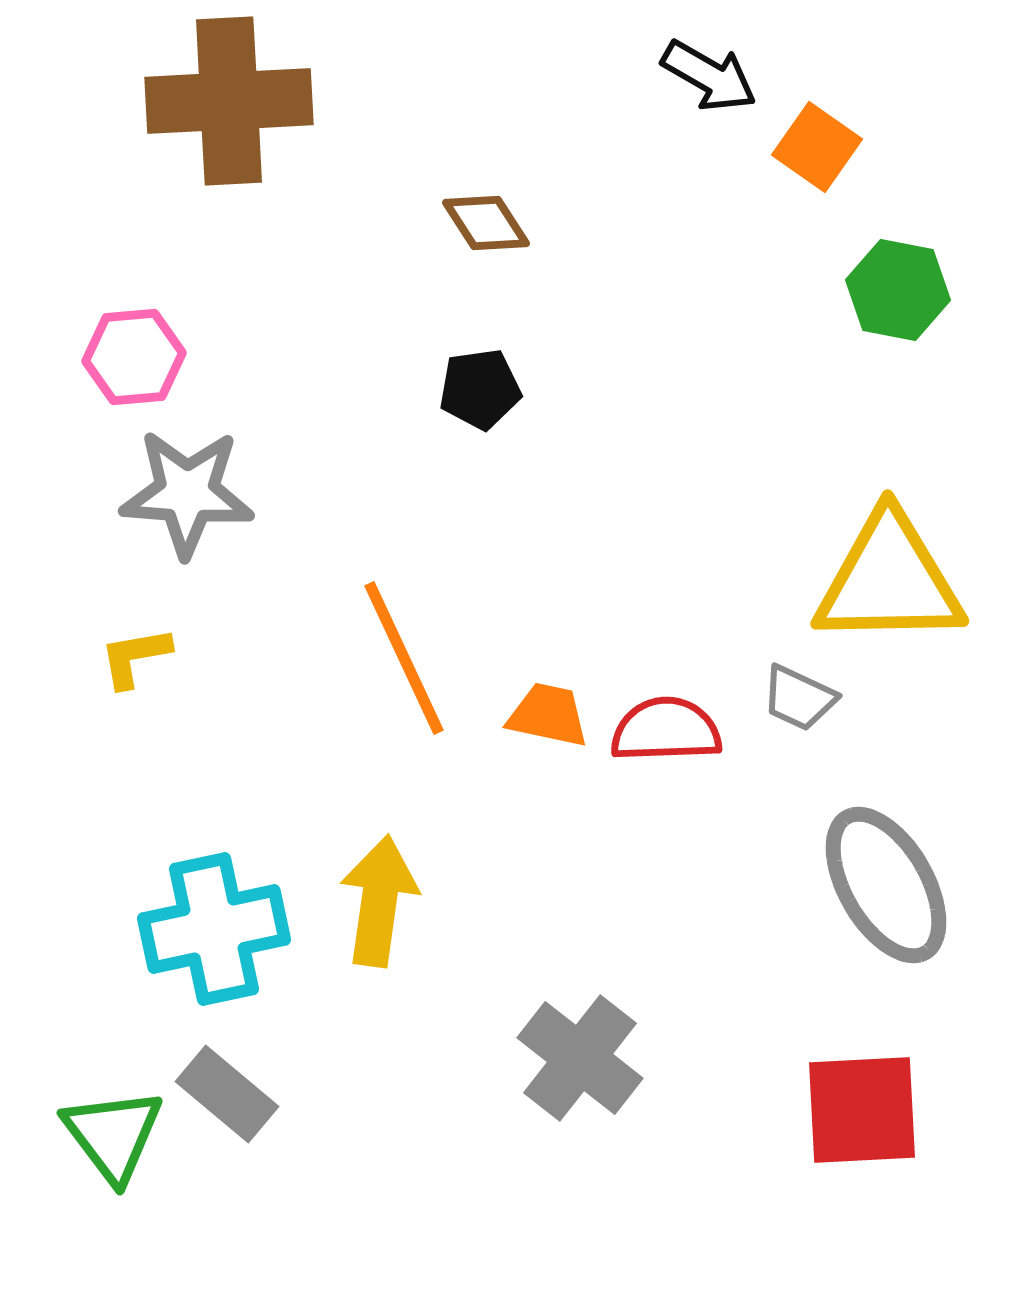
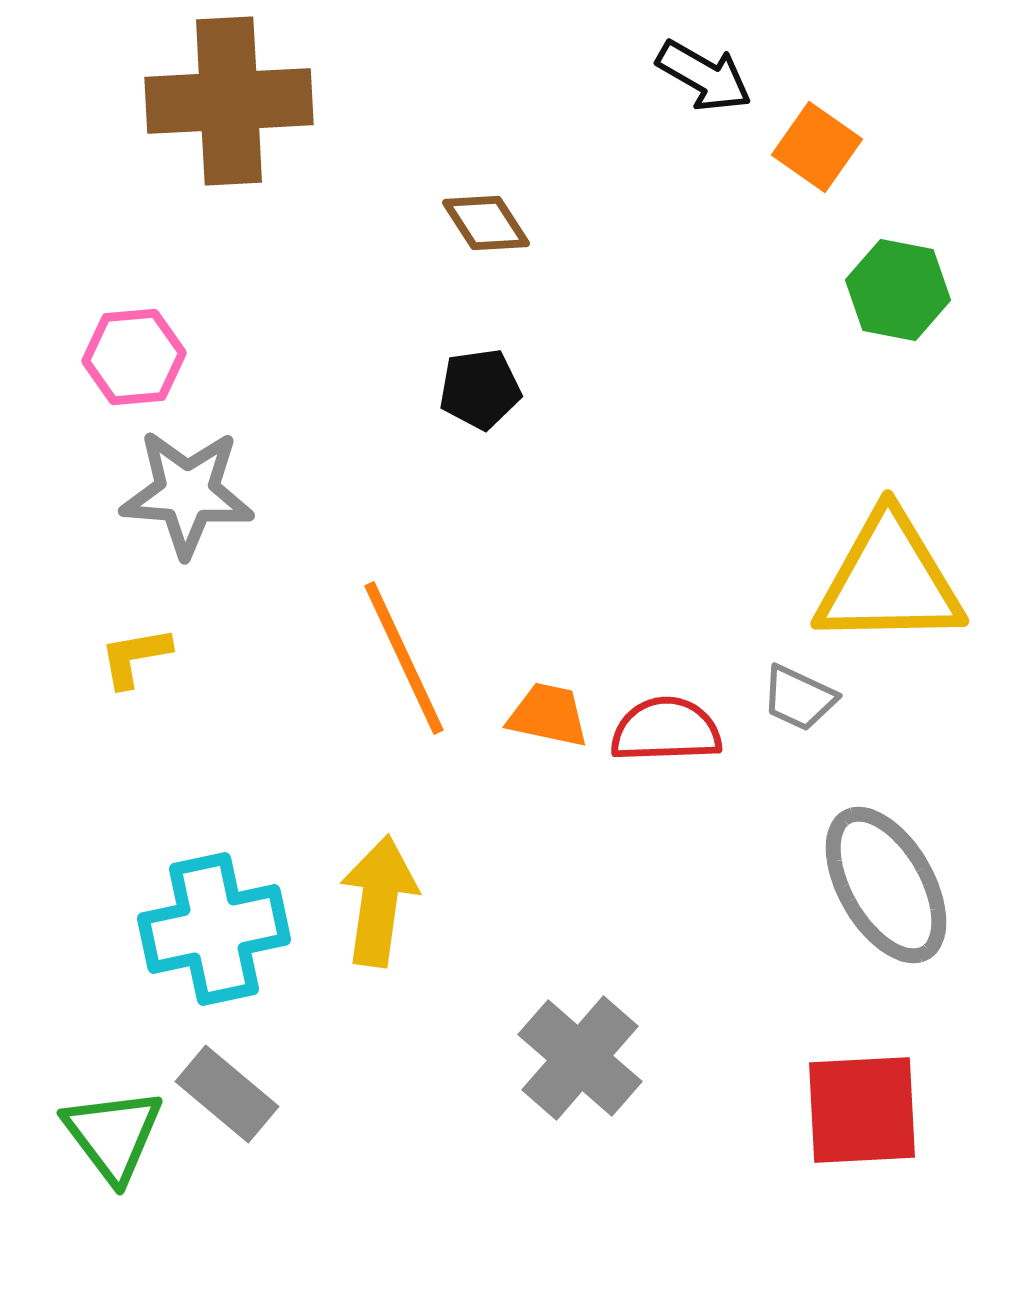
black arrow: moved 5 px left
gray cross: rotated 3 degrees clockwise
